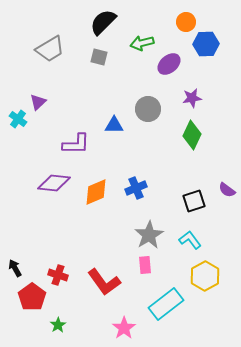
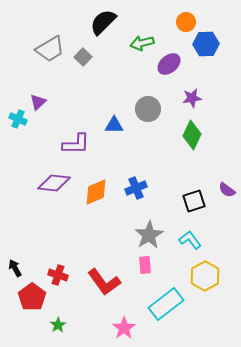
gray square: moved 16 px left; rotated 30 degrees clockwise
cyan cross: rotated 12 degrees counterclockwise
